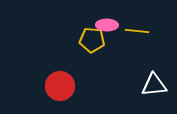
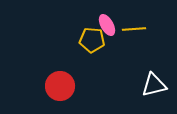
pink ellipse: rotated 60 degrees clockwise
yellow line: moved 3 px left, 2 px up; rotated 10 degrees counterclockwise
white triangle: rotated 8 degrees counterclockwise
